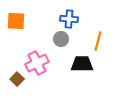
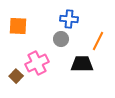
orange square: moved 2 px right, 5 px down
orange line: rotated 12 degrees clockwise
brown square: moved 1 px left, 3 px up
